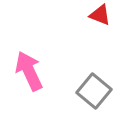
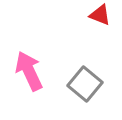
gray square: moved 9 px left, 7 px up
